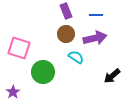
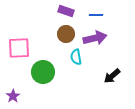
purple rectangle: rotated 49 degrees counterclockwise
pink square: rotated 20 degrees counterclockwise
cyan semicircle: rotated 133 degrees counterclockwise
purple star: moved 4 px down
